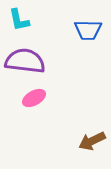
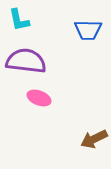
purple semicircle: moved 1 px right
pink ellipse: moved 5 px right; rotated 50 degrees clockwise
brown arrow: moved 2 px right, 2 px up
